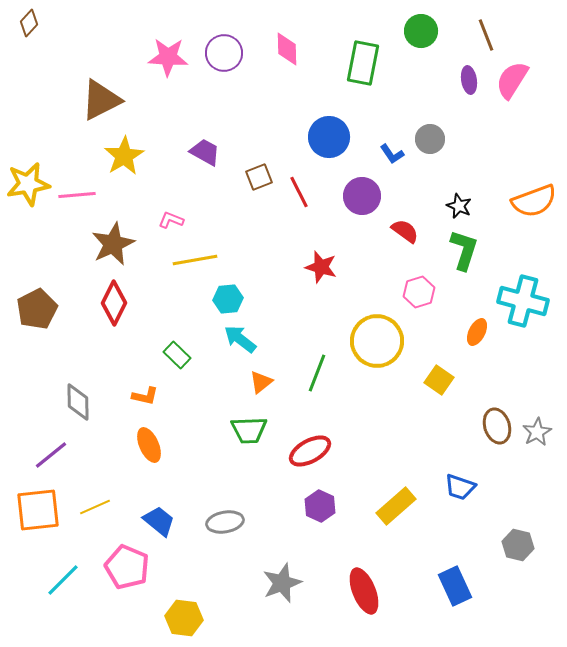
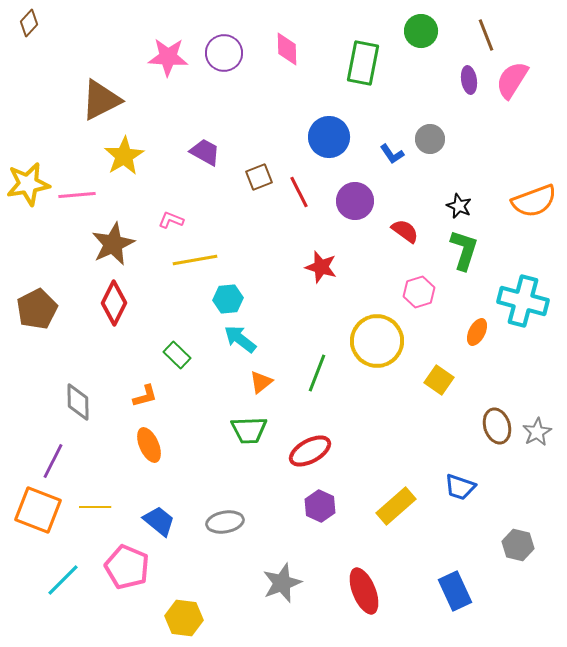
purple circle at (362, 196): moved 7 px left, 5 px down
orange L-shape at (145, 396): rotated 28 degrees counterclockwise
purple line at (51, 455): moved 2 px right, 6 px down; rotated 24 degrees counterclockwise
yellow line at (95, 507): rotated 24 degrees clockwise
orange square at (38, 510): rotated 27 degrees clockwise
blue rectangle at (455, 586): moved 5 px down
